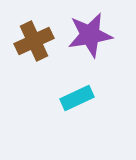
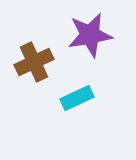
brown cross: moved 21 px down
